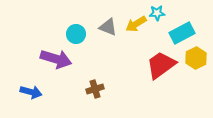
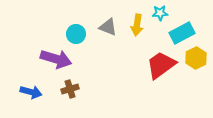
cyan star: moved 3 px right
yellow arrow: moved 1 px right, 1 px down; rotated 50 degrees counterclockwise
brown cross: moved 25 px left
